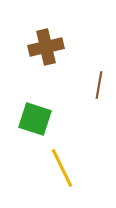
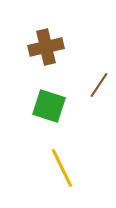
brown line: rotated 24 degrees clockwise
green square: moved 14 px right, 13 px up
